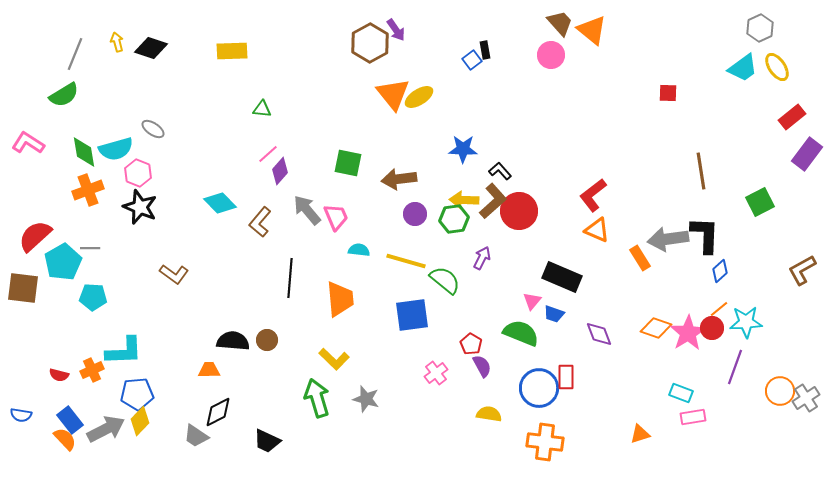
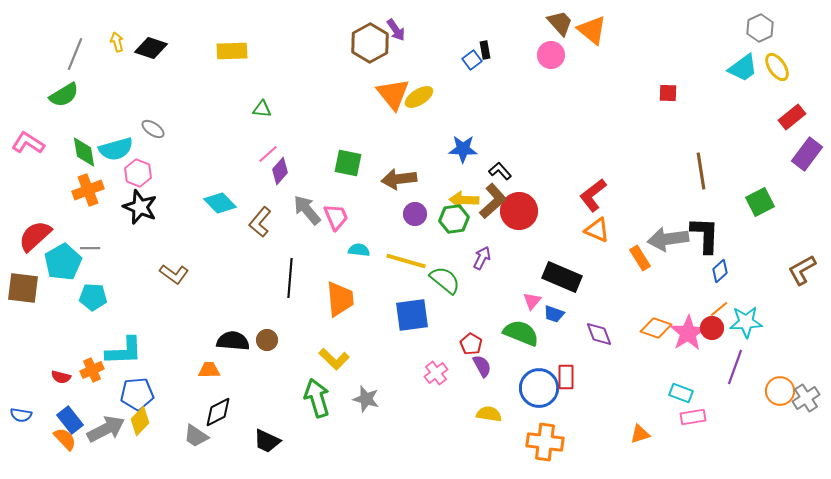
red semicircle at (59, 375): moved 2 px right, 2 px down
